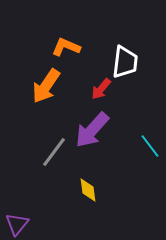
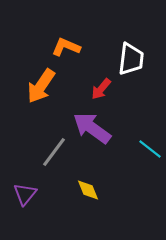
white trapezoid: moved 6 px right, 3 px up
orange arrow: moved 5 px left
purple arrow: moved 2 px up; rotated 84 degrees clockwise
cyan line: moved 3 px down; rotated 15 degrees counterclockwise
yellow diamond: rotated 15 degrees counterclockwise
purple triangle: moved 8 px right, 30 px up
